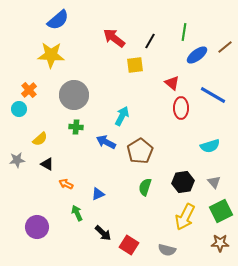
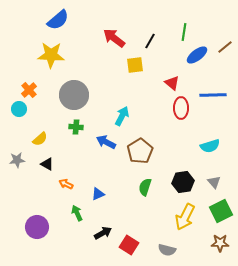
blue line: rotated 32 degrees counterclockwise
black arrow: rotated 72 degrees counterclockwise
